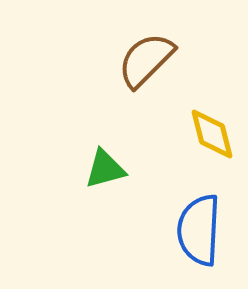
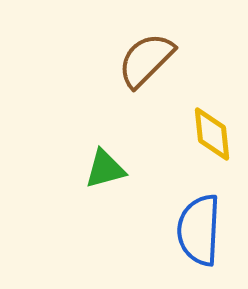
yellow diamond: rotated 8 degrees clockwise
